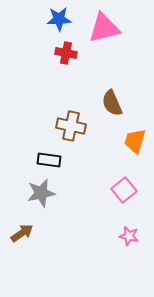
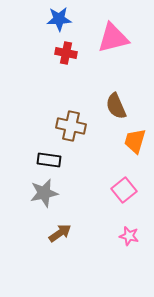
pink triangle: moved 9 px right, 10 px down
brown semicircle: moved 4 px right, 3 px down
gray star: moved 3 px right
brown arrow: moved 38 px right
